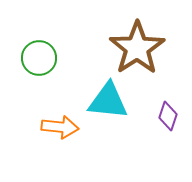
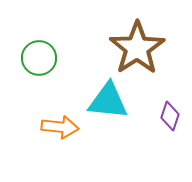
purple diamond: moved 2 px right
